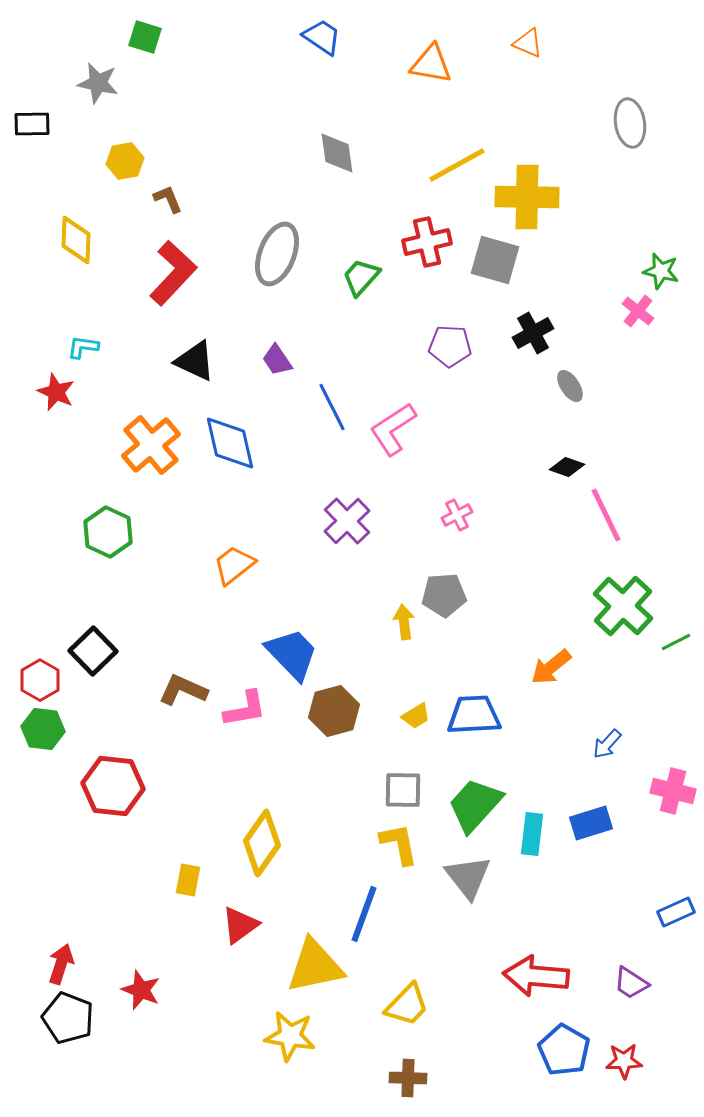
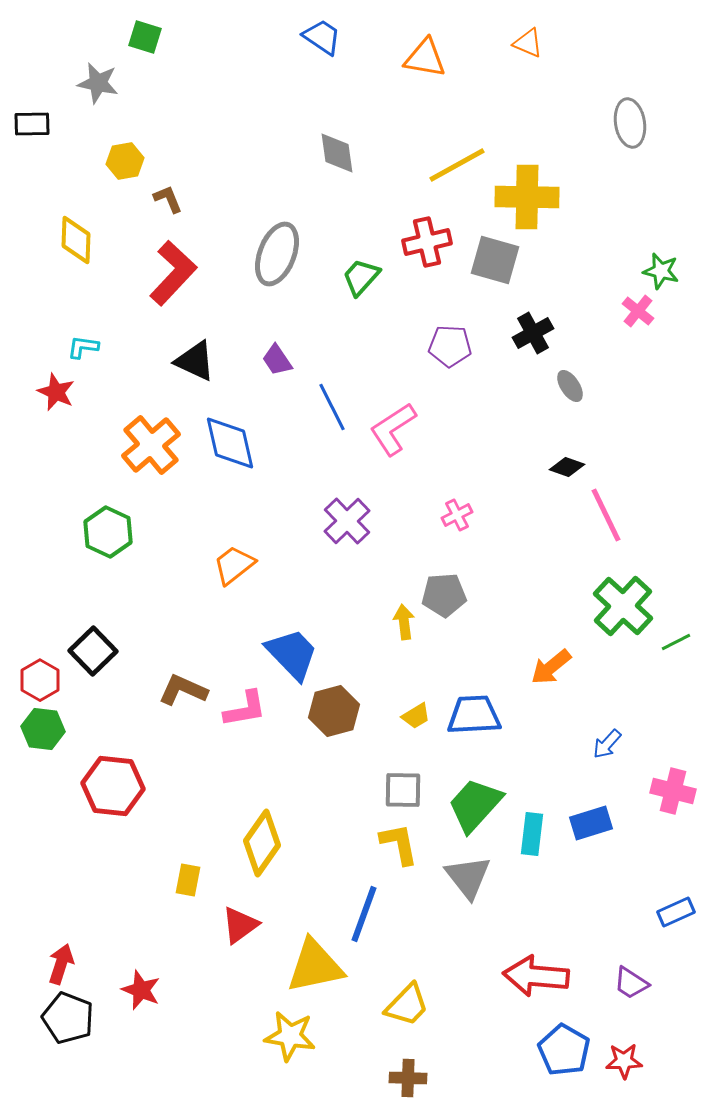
orange triangle at (431, 64): moved 6 px left, 6 px up
